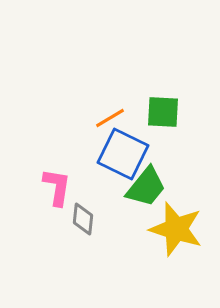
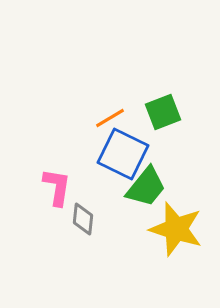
green square: rotated 24 degrees counterclockwise
